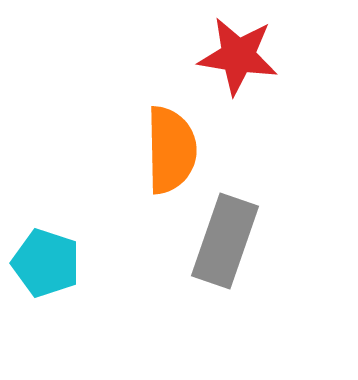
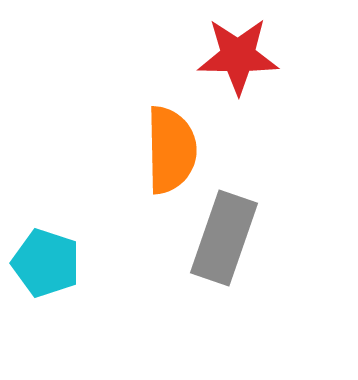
red star: rotated 8 degrees counterclockwise
gray rectangle: moved 1 px left, 3 px up
